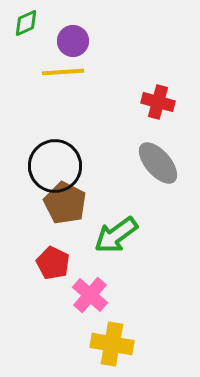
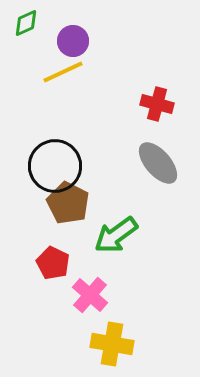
yellow line: rotated 21 degrees counterclockwise
red cross: moved 1 px left, 2 px down
brown pentagon: moved 3 px right
